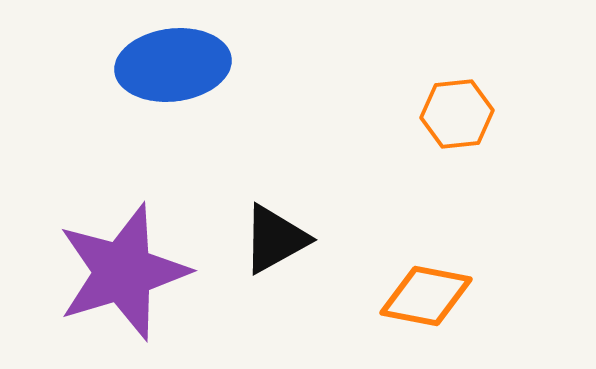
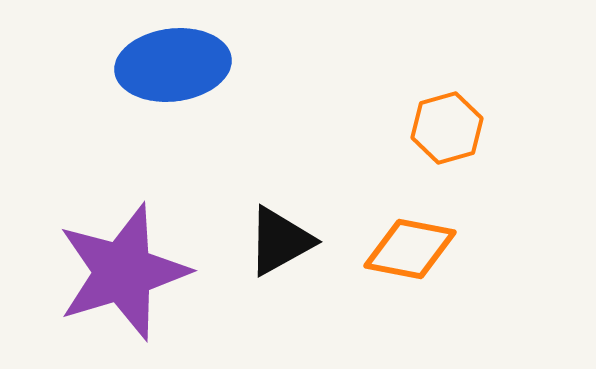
orange hexagon: moved 10 px left, 14 px down; rotated 10 degrees counterclockwise
black triangle: moved 5 px right, 2 px down
orange diamond: moved 16 px left, 47 px up
